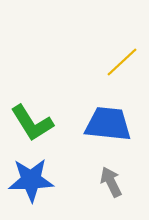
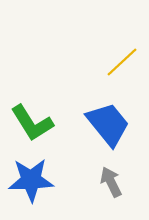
blue trapezoid: rotated 45 degrees clockwise
